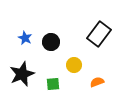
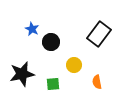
blue star: moved 7 px right, 9 px up
black star: rotated 10 degrees clockwise
orange semicircle: rotated 80 degrees counterclockwise
